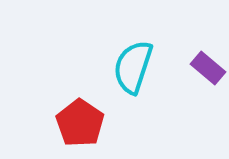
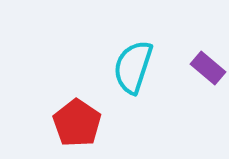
red pentagon: moved 3 px left
